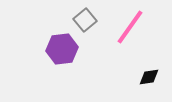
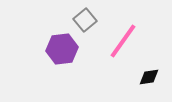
pink line: moved 7 px left, 14 px down
